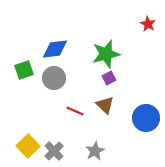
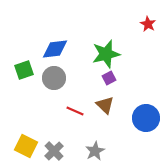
yellow square: moved 2 px left; rotated 20 degrees counterclockwise
